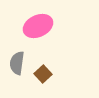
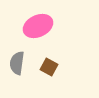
brown square: moved 6 px right, 7 px up; rotated 18 degrees counterclockwise
